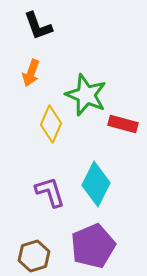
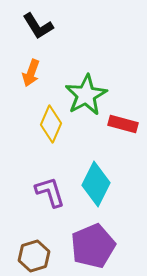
black L-shape: rotated 12 degrees counterclockwise
green star: rotated 21 degrees clockwise
